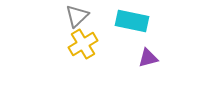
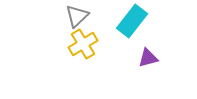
cyan rectangle: rotated 64 degrees counterclockwise
